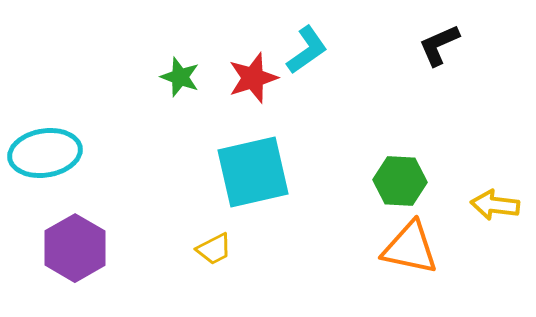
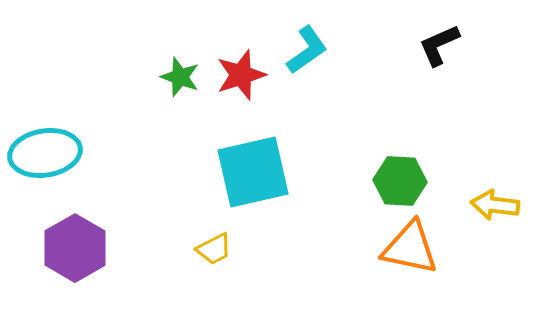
red star: moved 12 px left, 3 px up
